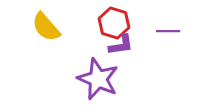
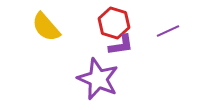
purple line: rotated 25 degrees counterclockwise
